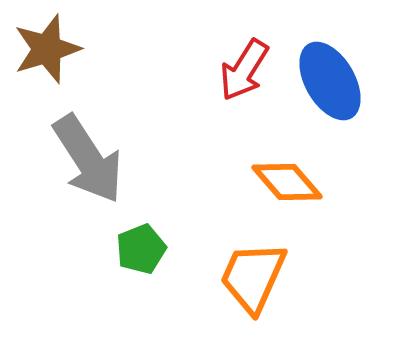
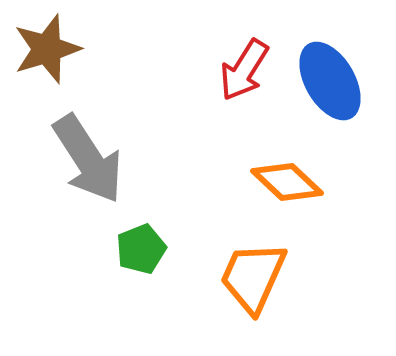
orange diamond: rotated 6 degrees counterclockwise
